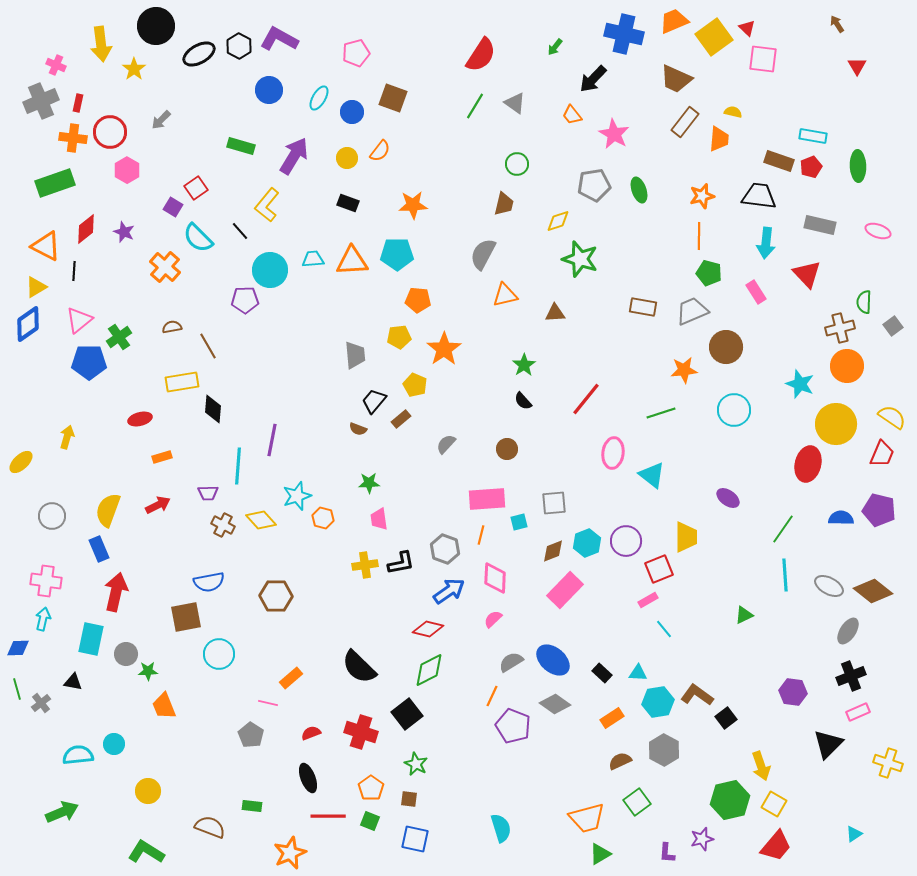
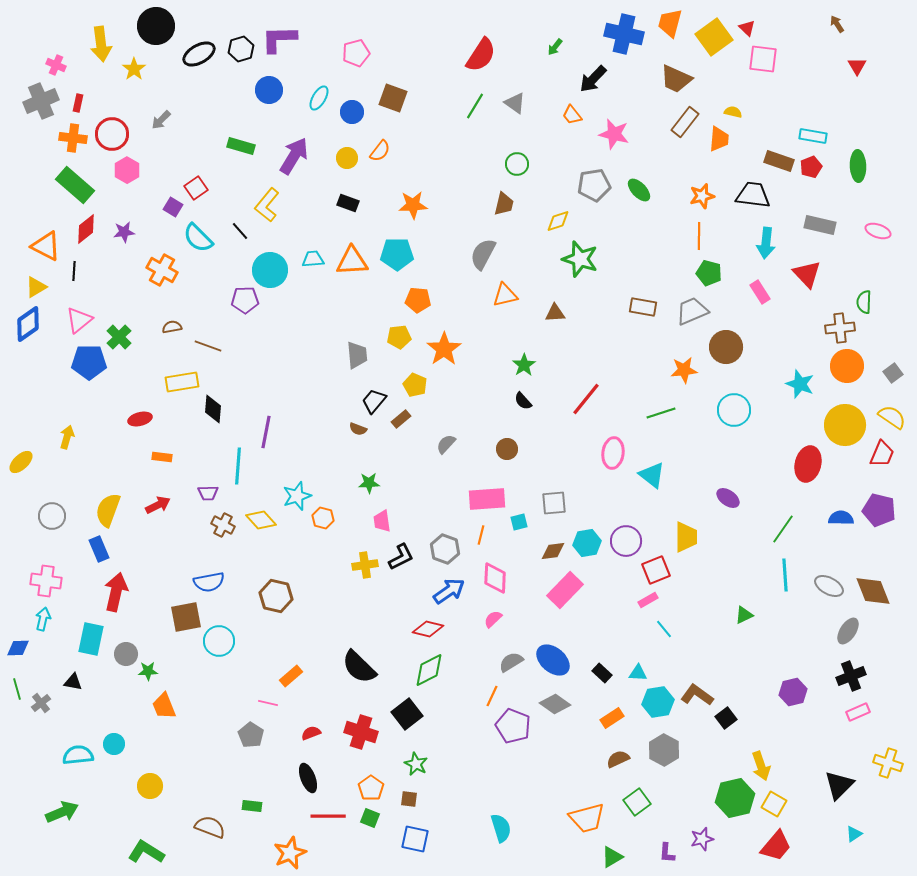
orange trapezoid at (674, 21): moved 4 px left, 2 px down; rotated 52 degrees counterclockwise
purple L-shape at (279, 39): rotated 30 degrees counterclockwise
black hexagon at (239, 46): moved 2 px right, 3 px down; rotated 15 degrees clockwise
red circle at (110, 132): moved 2 px right, 2 px down
pink star at (614, 134): rotated 16 degrees counterclockwise
green rectangle at (55, 183): moved 20 px right, 2 px down; rotated 60 degrees clockwise
green ellipse at (639, 190): rotated 25 degrees counterclockwise
black trapezoid at (759, 196): moved 6 px left, 1 px up
purple star at (124, 232): rotated 30 degrees counterclockwise
orange cross at (165, 267): moved 3 px left, 3 px down; rotated 12 degrees counterclockwise
pink rectangle at (756, 292): moved 4 px right
gray square at (893, 326): moved 47 px down
brown cross at (840, 328): rotated 8 degrees clockwise
green cross at (119, 337): rotated 10 degrees counterclockwise
brown line at (208, 346): rotated 40 degrees counterclockwise
gray trapezoid at (355, 355): moved 2 px right
yellow circle at (836, 424): moved 9 px right, 1 px down
purple line at (272, 440): moved 6 px left, 8 px up
orange rectangle at (162, 457): rotated 24 degrees clockwise
pink trapezoid at (379, 519): moved 3 px right, 2 px down
cyan hexagon at (587, 543): rotated 12 degrees clockwise
brown diamond at (553, 551): rotated 15 degrees clockwise
black L-shape at (401, 563): moved 6 px up; rotated 16 degrees counterclockwise
red square at (659, 569): moved 3 px left, 1 px down
brown diamond at (873, 591): rotated 30 degrees clockwise
brown hexagon at (276, 596): rotated 12 degrees clockwise
cyan circle at (219, 654): moved 13 px up
orange rectangle at (291, 678): moved 2 px up
purple hexagon at (793, 692): rotated 20 degrees counterclockwise
black triangle at (828, 744): moved 11 px right, 41 px down
brown semicircle at (620, 761): moved 2 px left, 2 px up
yellow circle at (148, 791): moved 2 px right, 5 px up
green hexagon at (730, 800): moved 5 px right, 2 px up
green square at (370, 821): moved 3 px up
green triangle at (600, 854): moved 12 px right, 3 px down
